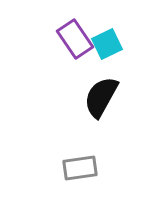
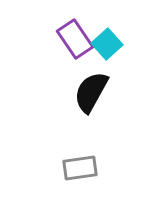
cyan square: rotated 16 degrees counterclockwise
black semicircle: moved 10 px left, 5 px up
